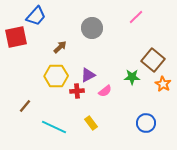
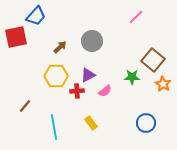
gray circle: moved 13 px down
cyan line: rotated 55 degrees clockwise
